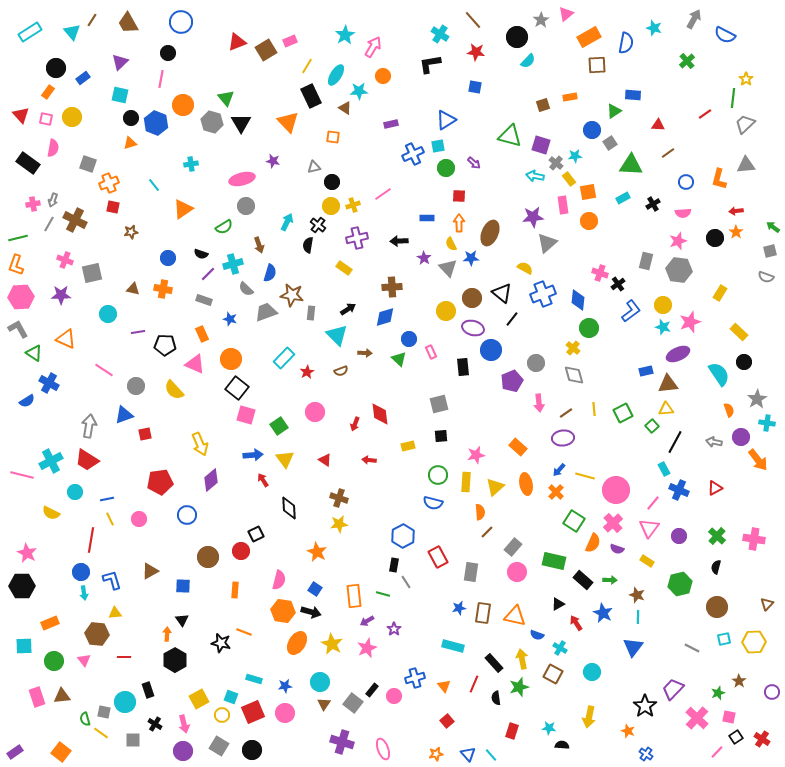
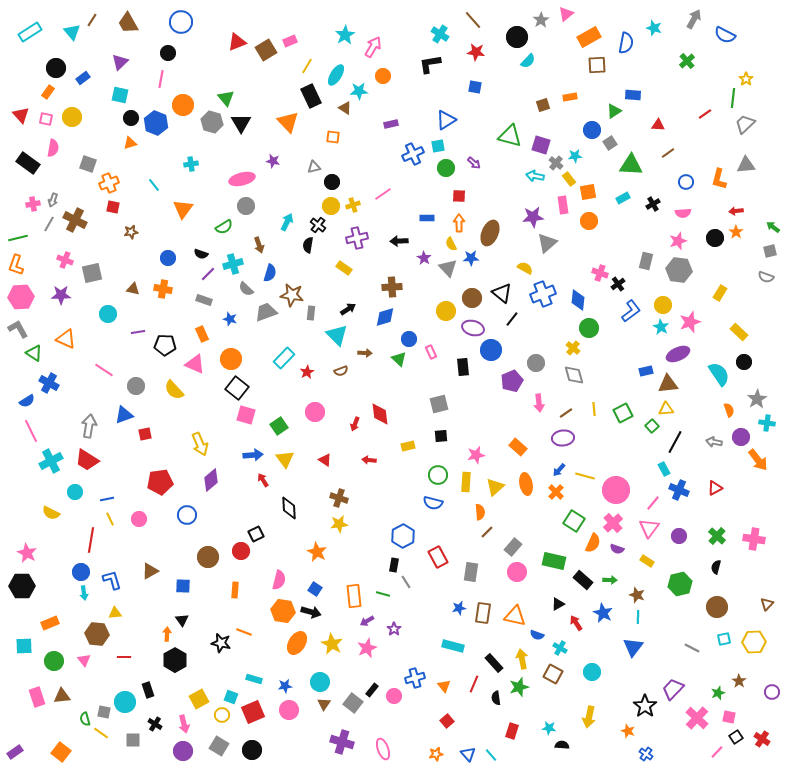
orange triangle at (183, 209): rotated 20 degrees counterclockwise
cyan star at (663, 327): moved 2 px left; rotated 14 degrees clockwise
pink line at (22, 475): moved 9 px right, 44 px up; rotated 50 degrees clockwise
pink circle at (285, 713): moved 4 px right, 3 px up
